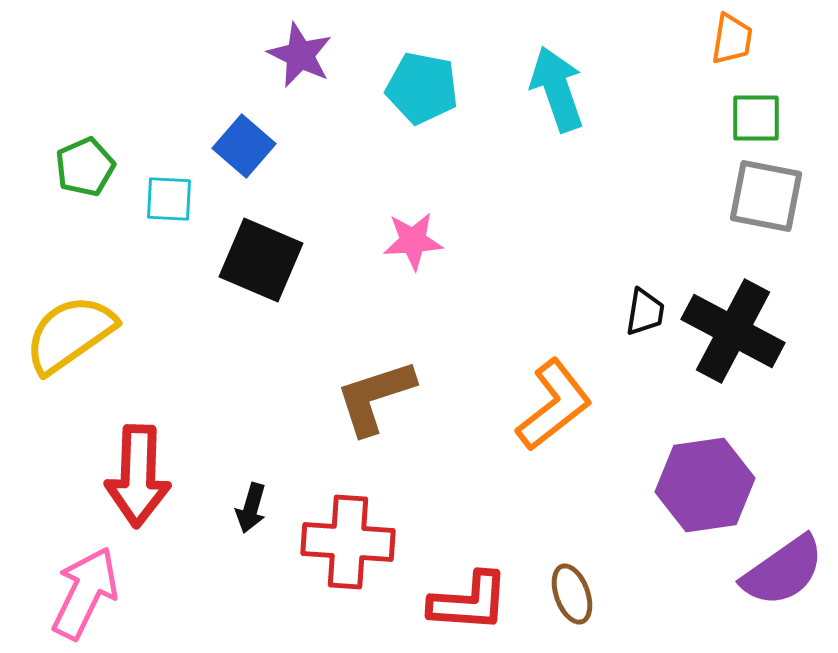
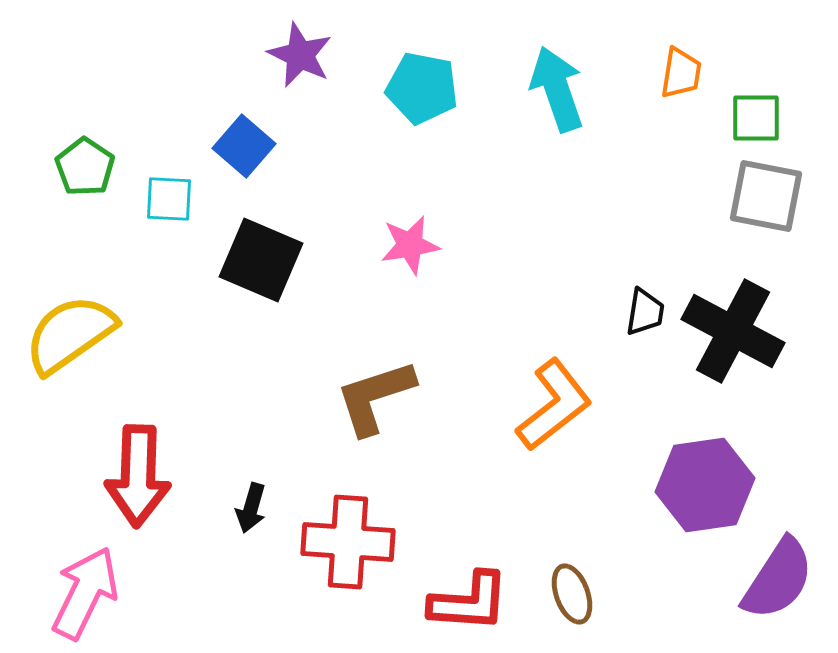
orange trapezoid: moved 51 px left, 34 px down
green pentagon: rotated 14 degrees counterclockwise
pink star: moved 3 px left, 4 px down; rotated 6 degrees counterclockwise
purple semicircle: moved 5 px left, 8 px down; rotated 22 degrees counterclockwise
